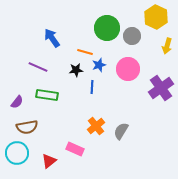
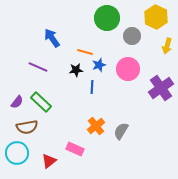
green circle: moved 10 px up
green rectangle: moved 6 px left, 7 px down; rotated 35 degrees clockwise
